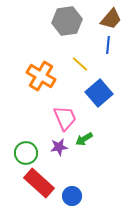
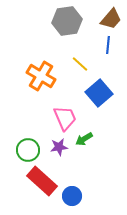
green circle: moved 2 px right, 3 px up
red rectangle: moved 3 px right, 2 px up
